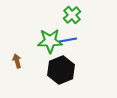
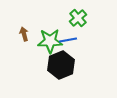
green cross: moved 6 px right, 3 px down
brown arrow: moved 7 px right, 27 px up
black hexagon: moved 5 px up
